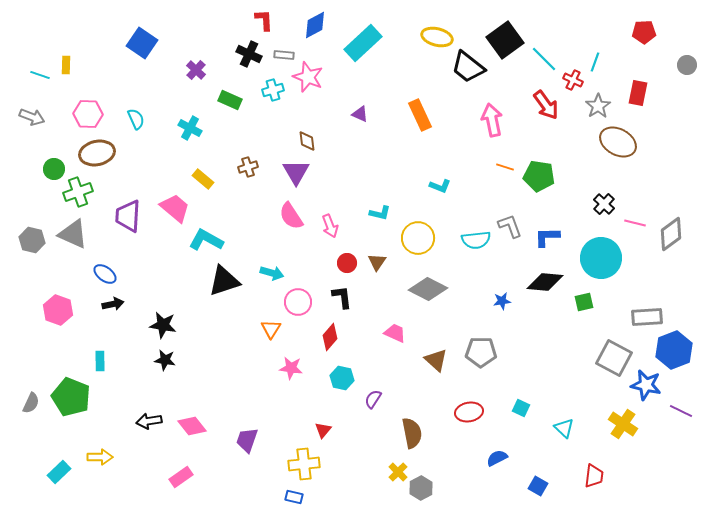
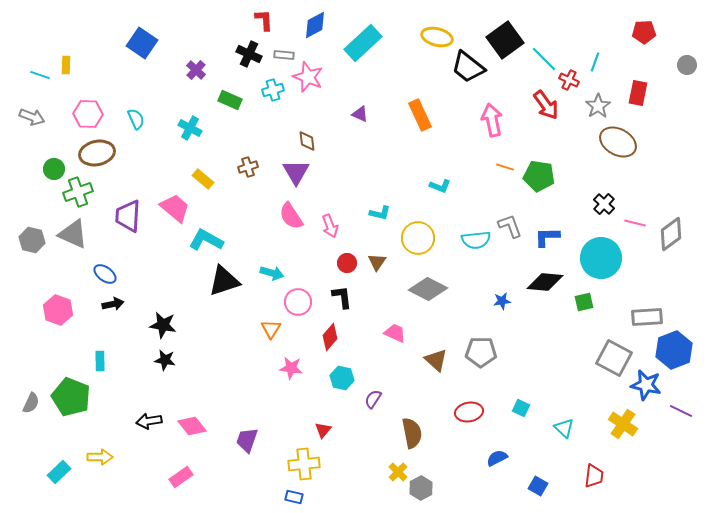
red cross at (573, 80): moved 4 px left
